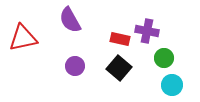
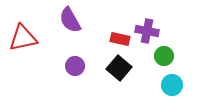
green circle: moved 2 px up
